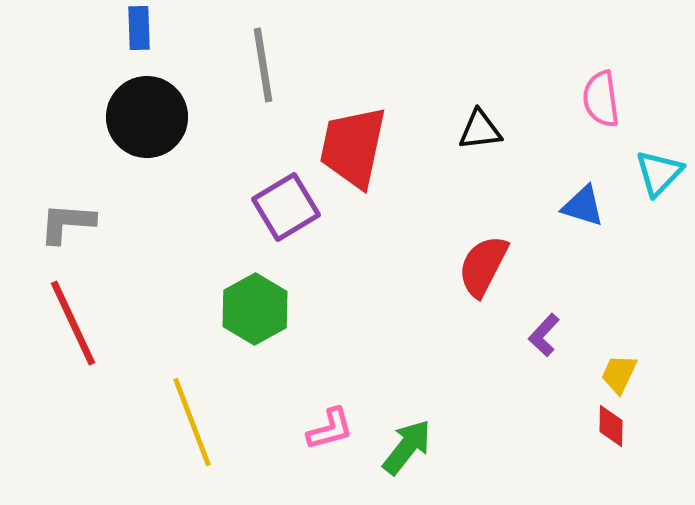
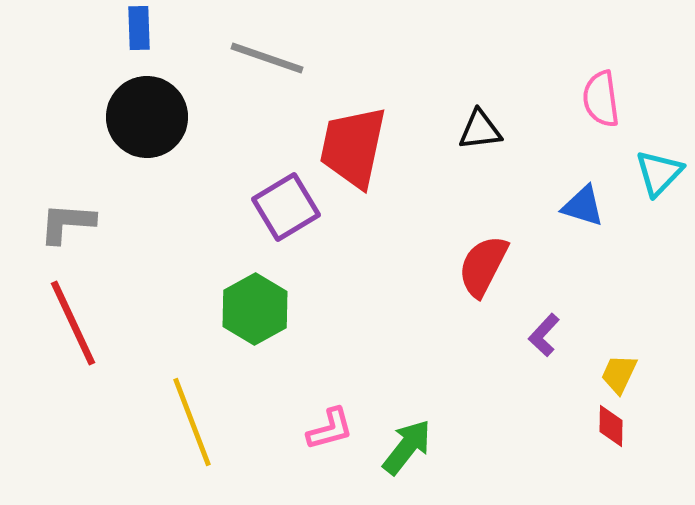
gray line: moved 4 px right, 7 px up; rotated 62 degrees counterclockwise
